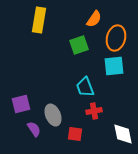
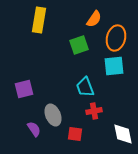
purple square: moved 3 px right, 15 px up
